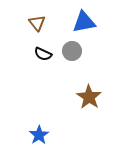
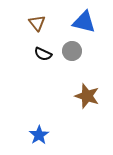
blue triangle: rotated 25 degrees clockwise
brown star: moved 2 px left, 1 px up; rotated 15 degrees counterclockwise
